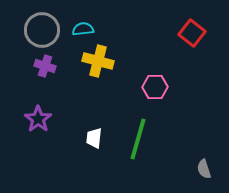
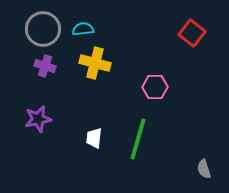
gray circle: moved 1 px right, 1 px up
yellow cross: moved 3 px left, 2 px down
purple star: rotated 24 degrees clockwise
